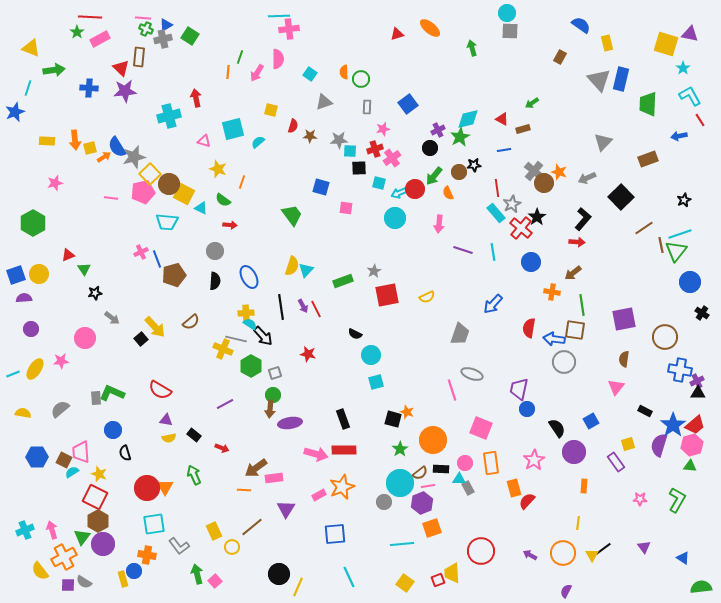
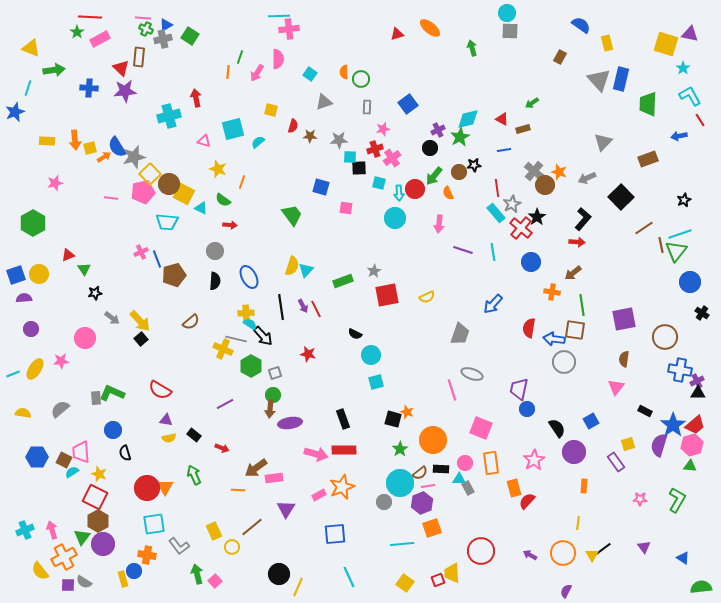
cyan square at (350, 151): moved 6 px down
brown circle at (544, 183): moved 1 px right, 2 px down
cyan arrow at (399, 193): rotated 70 degrees counterclockwise
yellow arrow at (155, 327): moved 15 px left, 6 px up
orange line at (244, 490): moved 6 px left
